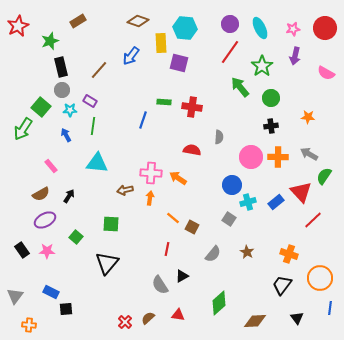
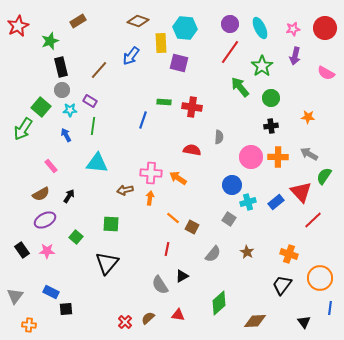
black triangle at (297, 318): moved 7 px right, 4 px down
